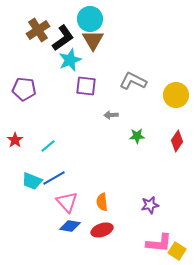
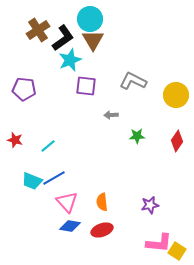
red star: rotated 21 degrees counterclockwise
